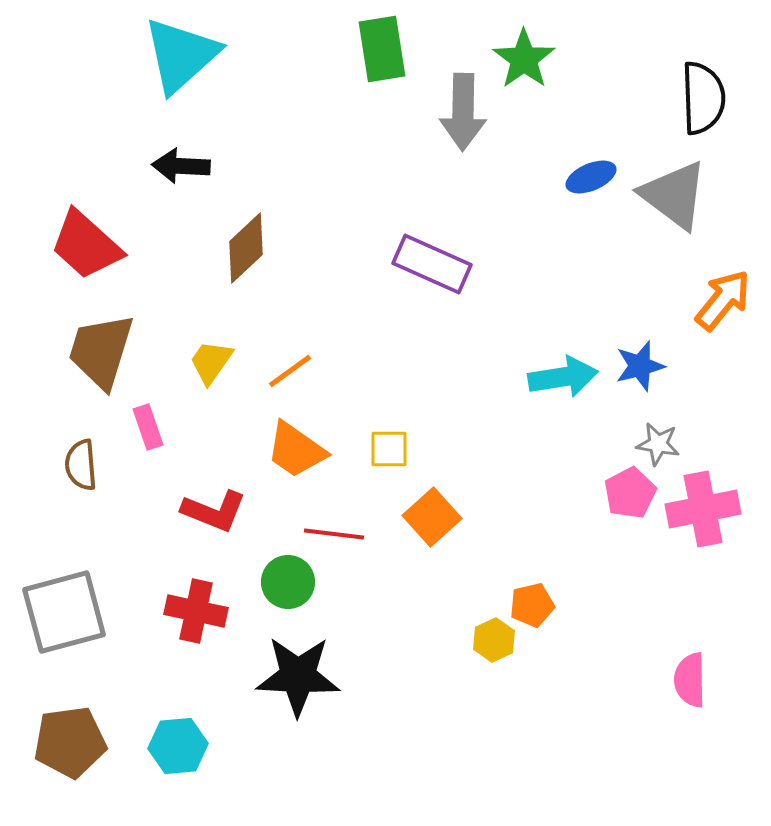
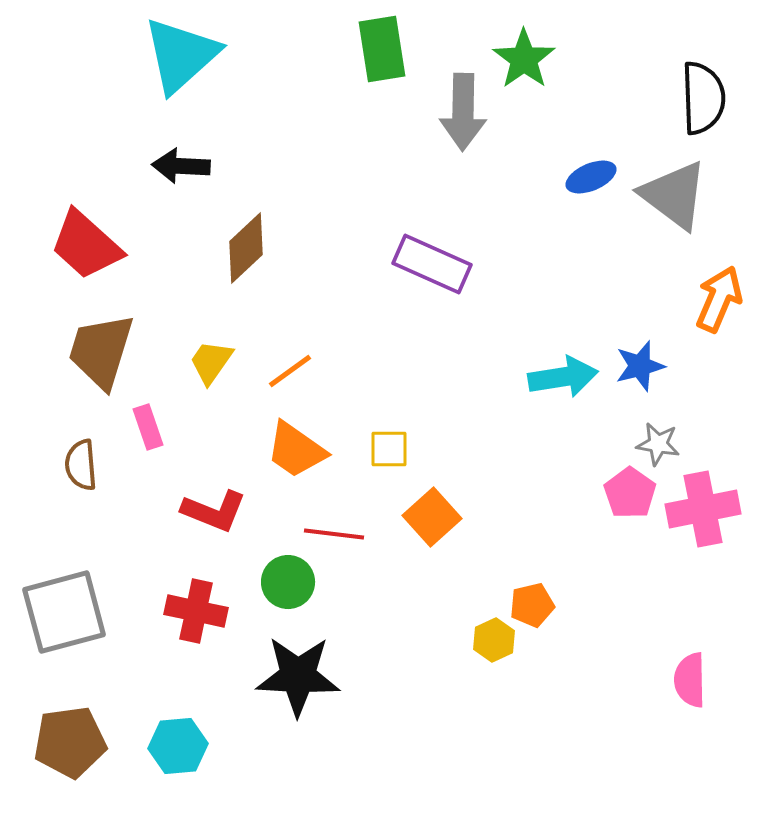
orange arrow: moved 4 px left, 1 px up; rotated 16 degrees counterclockwise
pink pentagon: rotated 9 degrees counterclockwise
